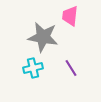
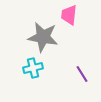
pink trapezoid: moved 1 px left, 1 px up
purple line: moved 11 px right, 6 px down
